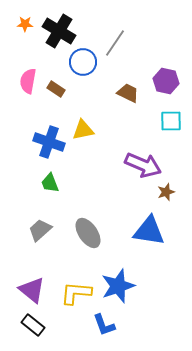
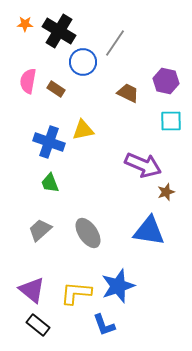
black rectangle: moved 5 px right
